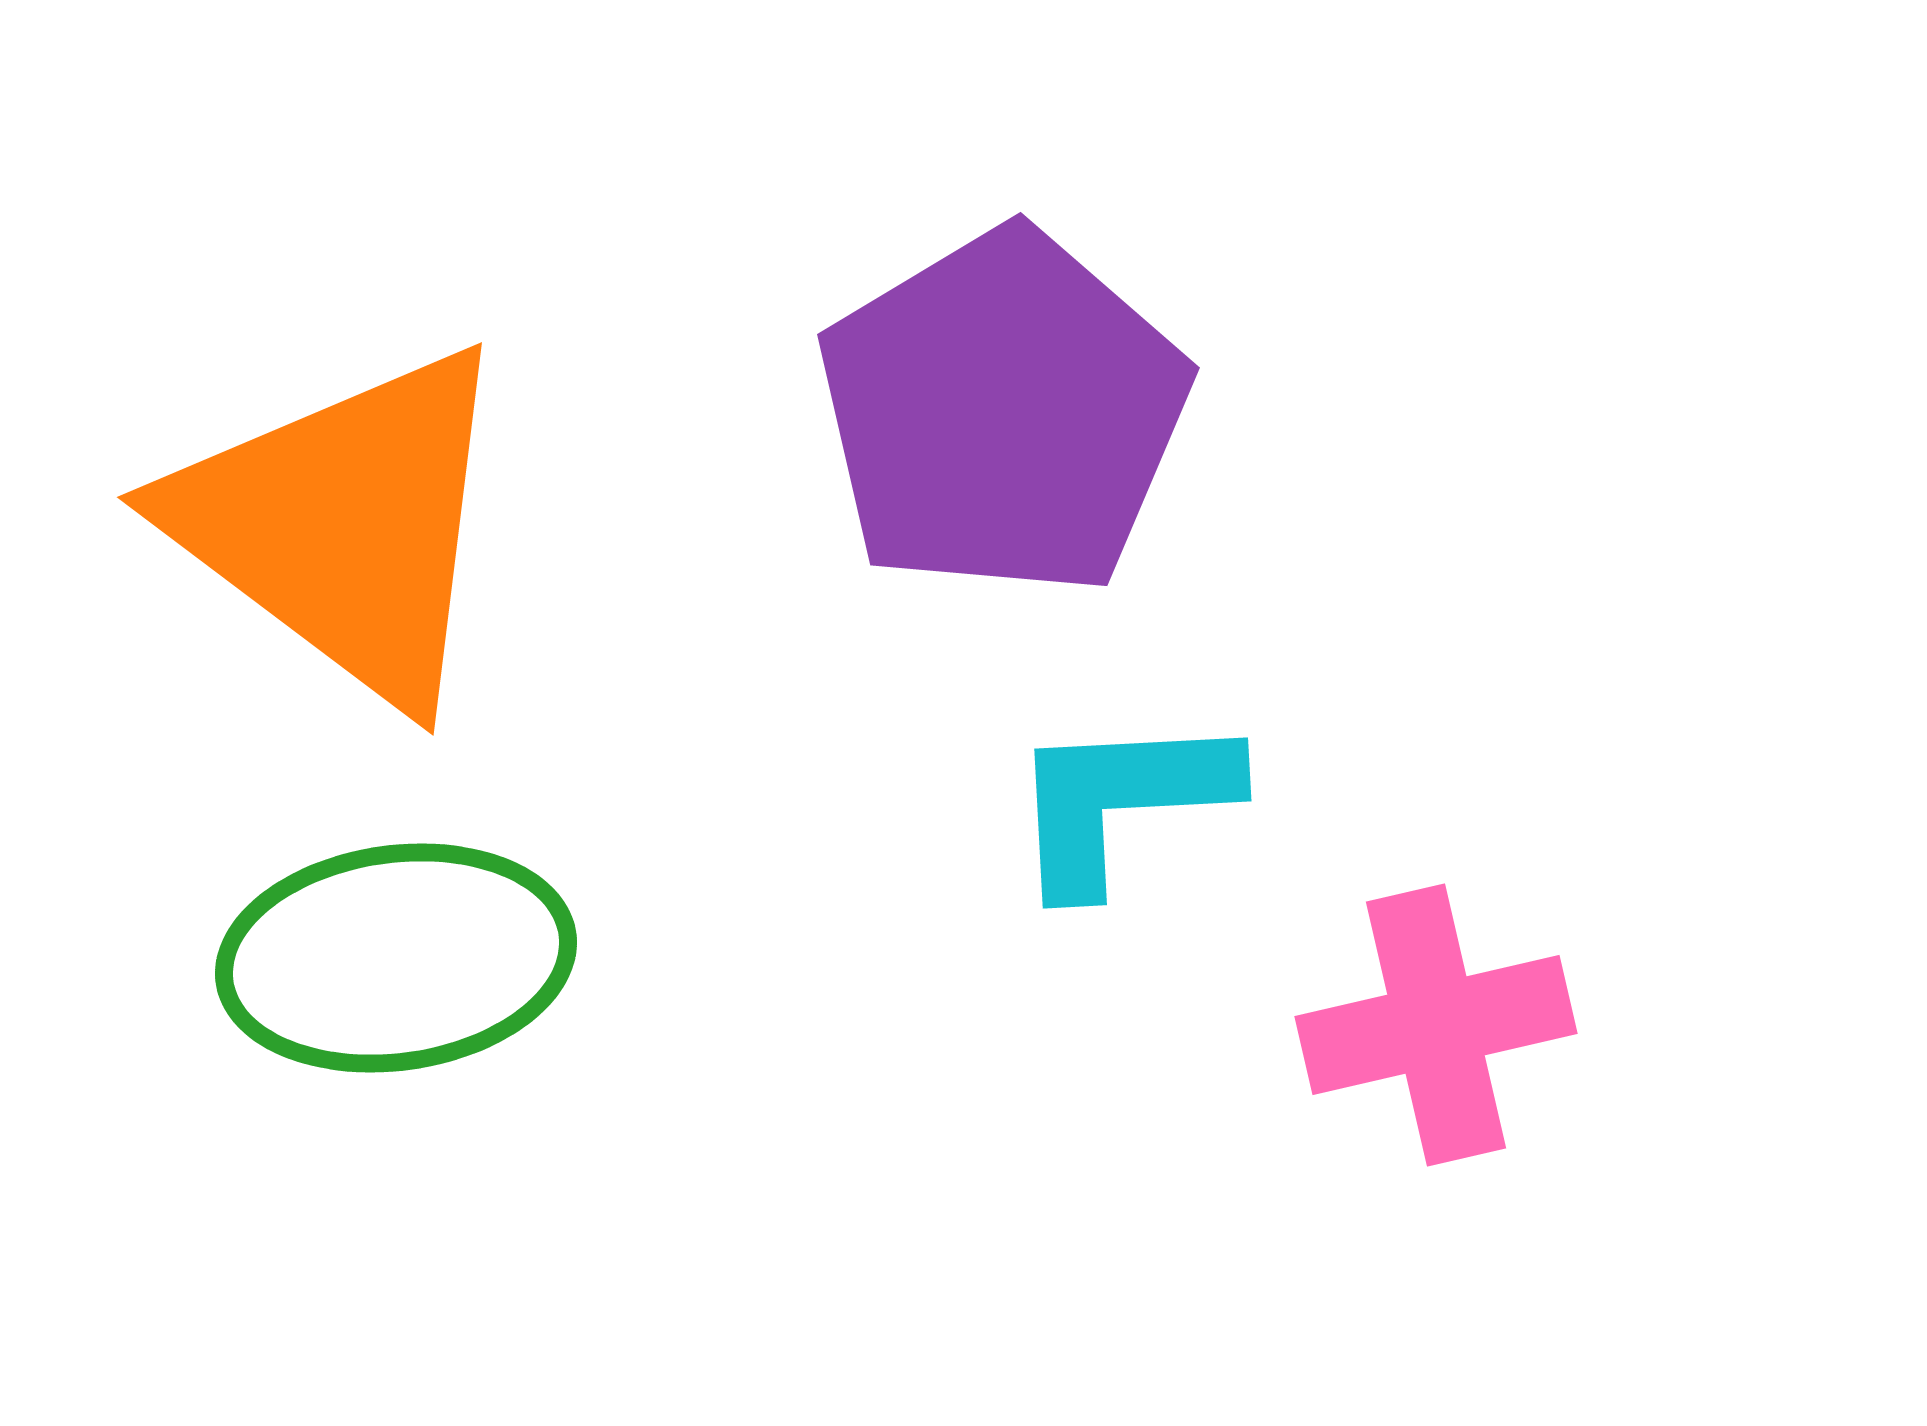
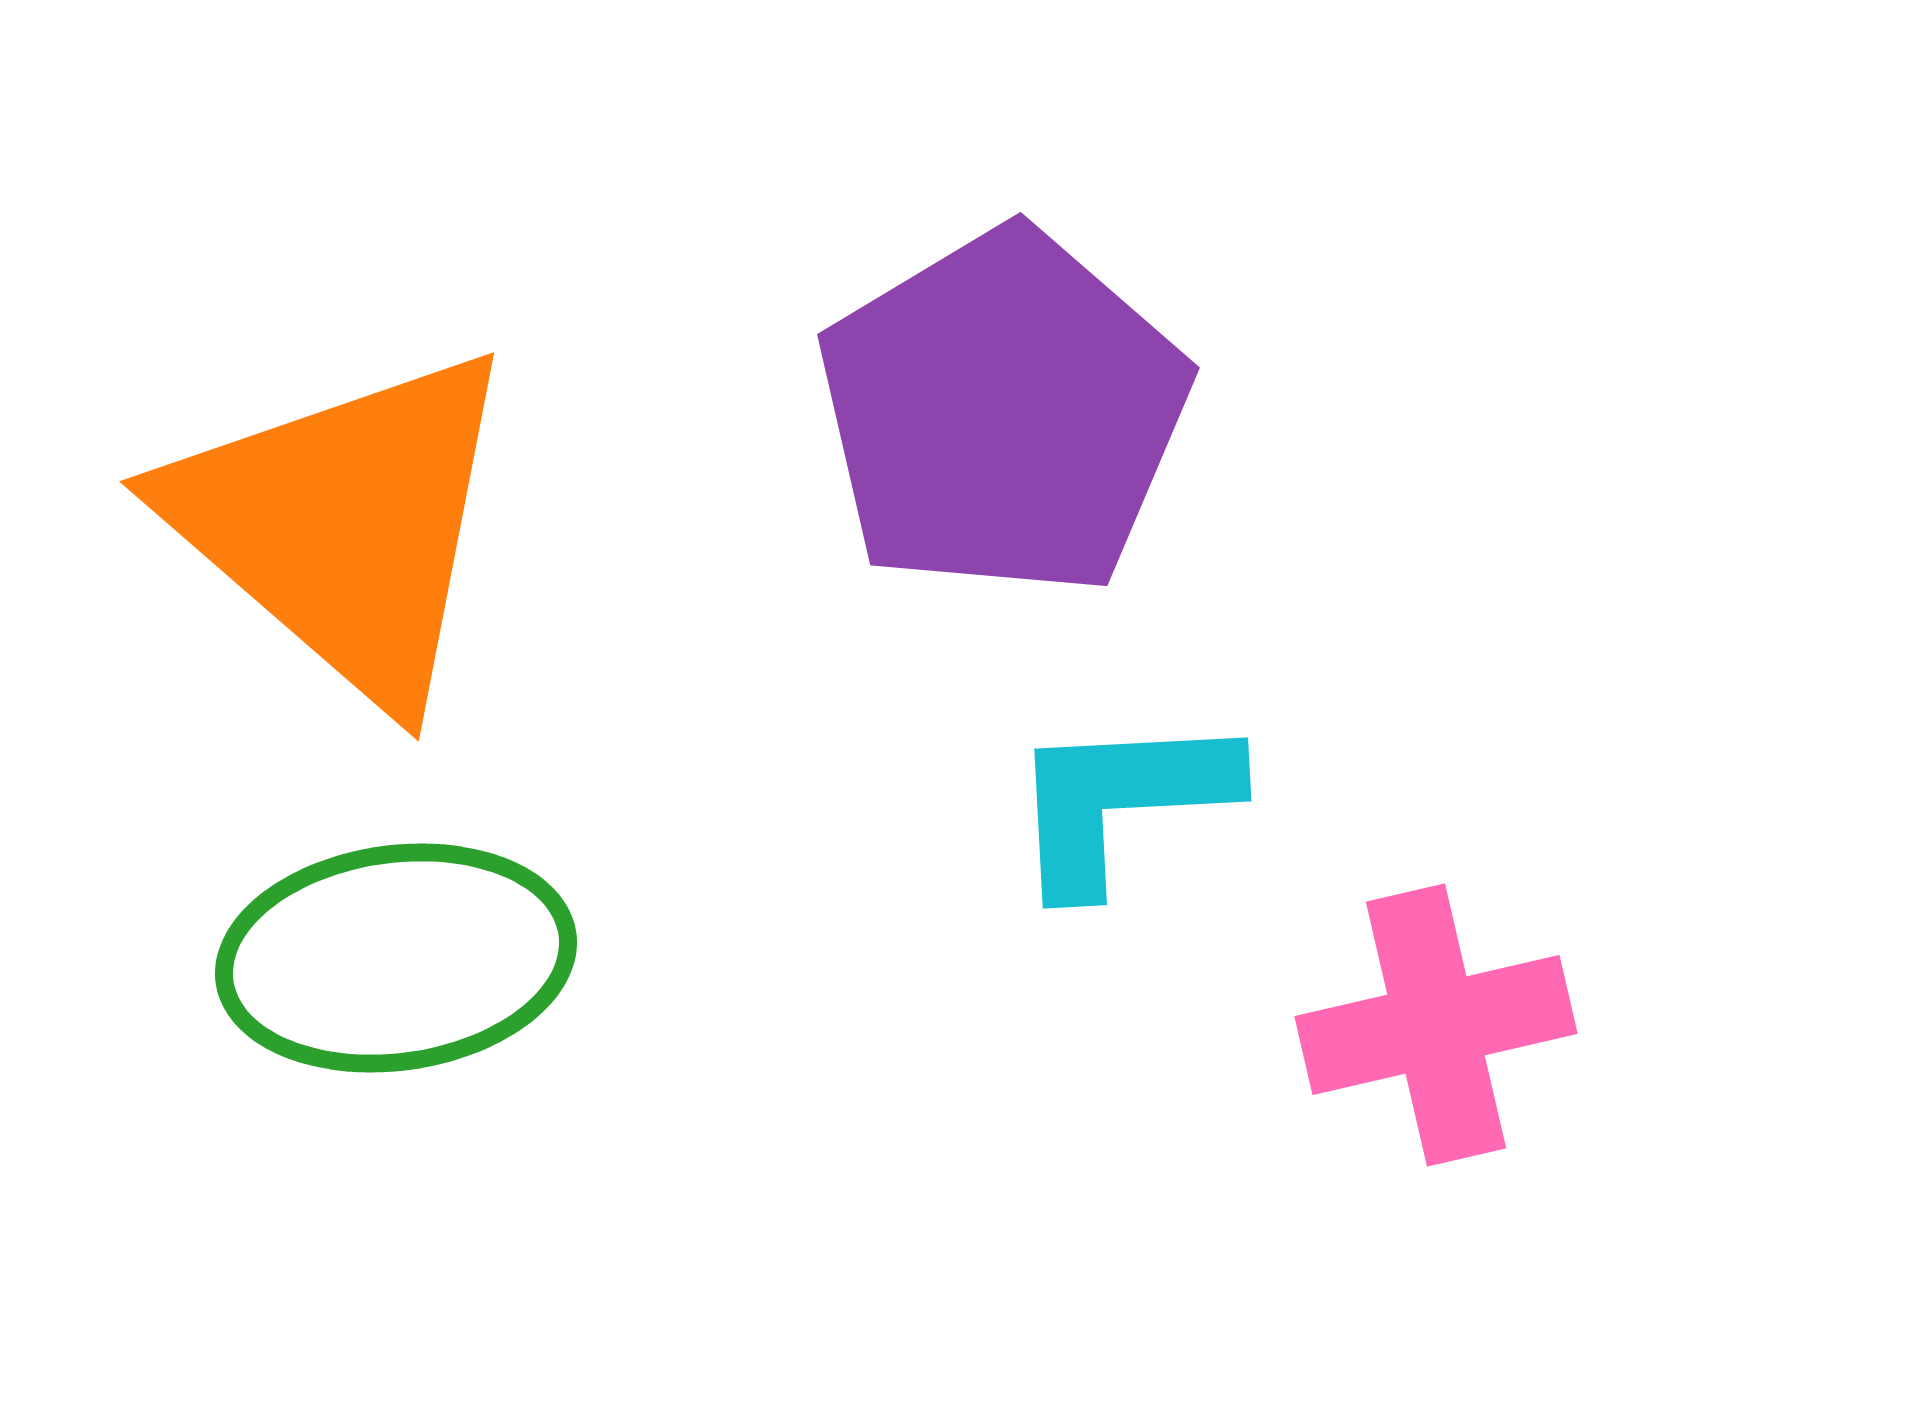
orange triangle: rotated 4 degrees clockwise
